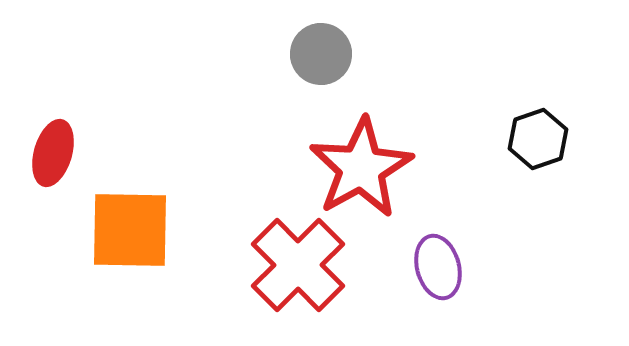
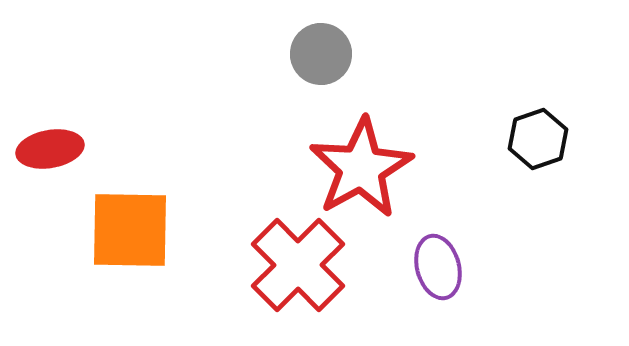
red ellipse: moved 3 px left, 4 px up; rotated 64 degrees clockwise
